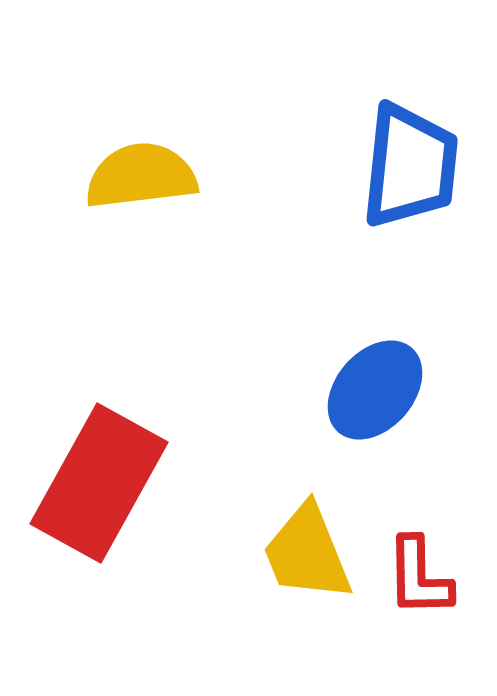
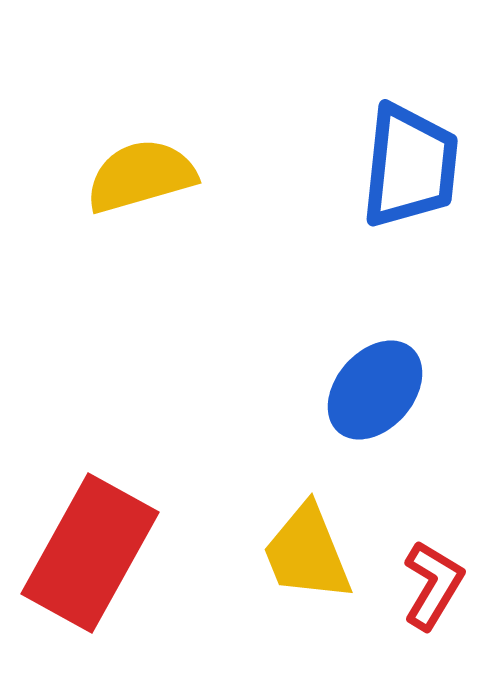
yellow semicircle: rotated 9 degrees counterclockwise
red rectangle: moved 9 px left, 70 px down
red L-shape: moved 14 px right, 8 px down; rotated 148 degrees counterclockwise
